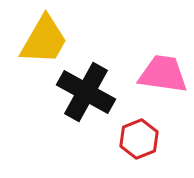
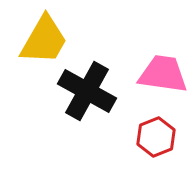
black cross: moved 1 px right, 1 px up
red hexagon: moved 17 px right, 2 px up
